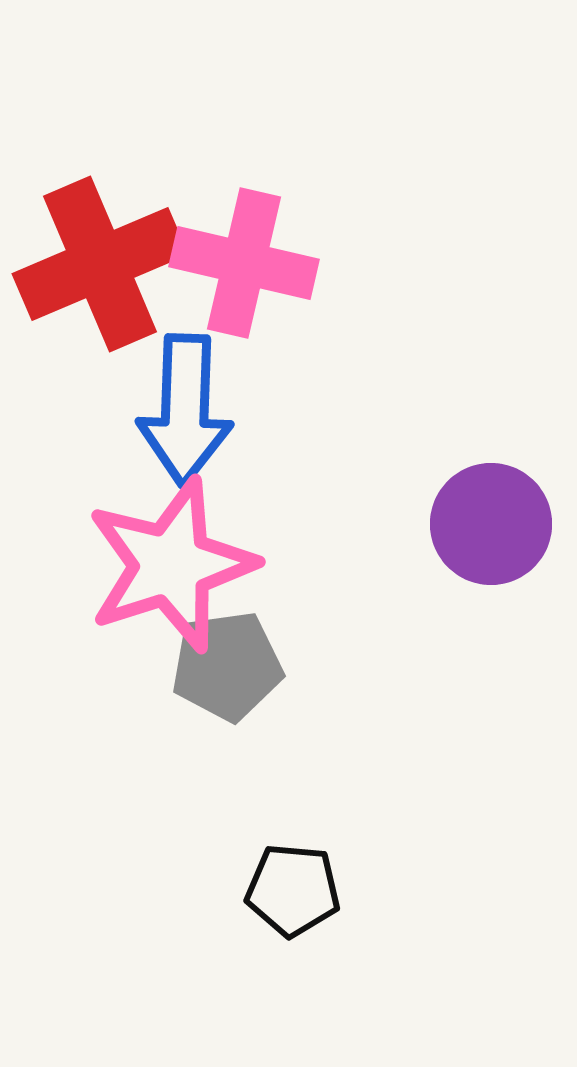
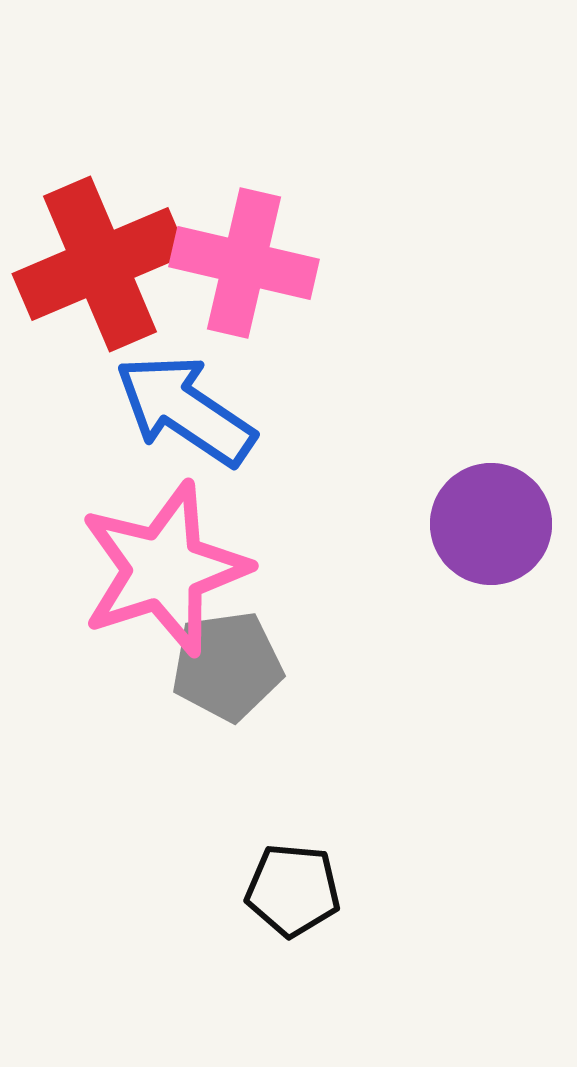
blue arrow: rotated 122 degrees clockwise
pink star: moved 7 px left, 4 px down
